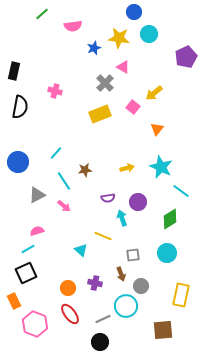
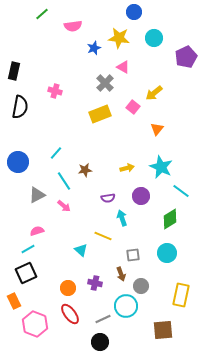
cyan circle at (149, 34): moved 5 px right, 4 px down
purple circle at (138, 202): moved 3 px right, 6 px up
